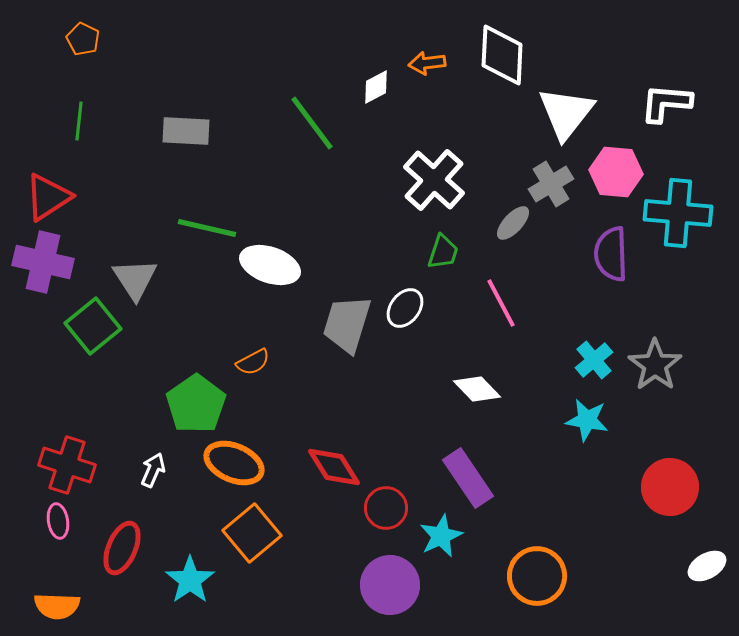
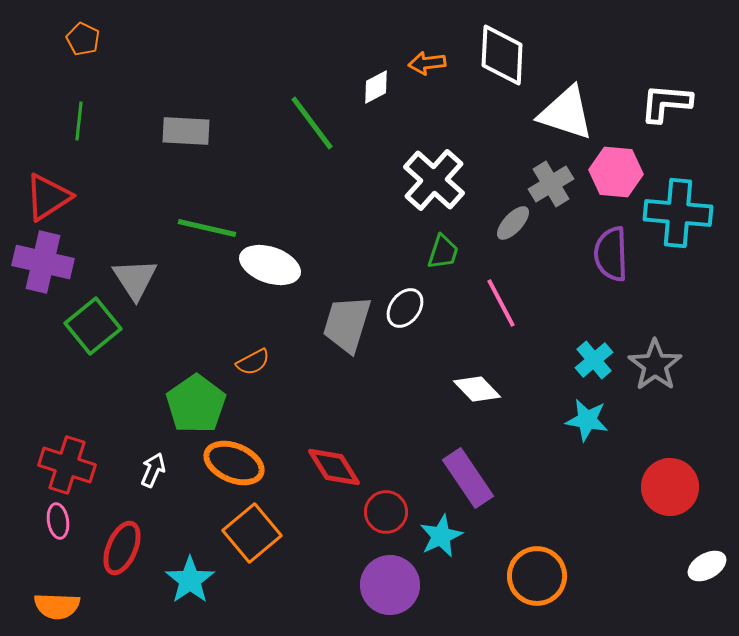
white triangle at (566, 113): rotated 50 degrees counterclockwise
red circle at (386, 508): moved 4 px down
